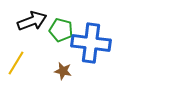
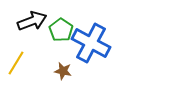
green pentagon: rotated 20 degrees clockwise
blue cross: rotated 21 degrees clockwise
